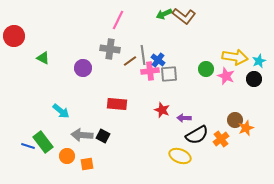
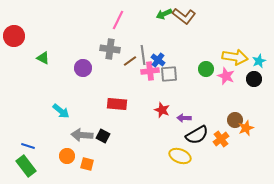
green rectangle: moved 17 px left, 24 px down
orange square: rotated 24 degrees clockwise
